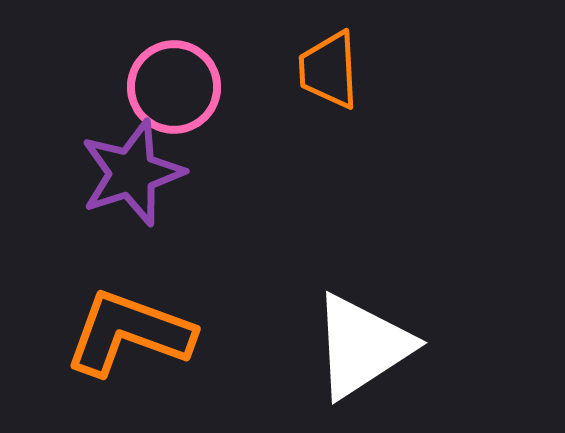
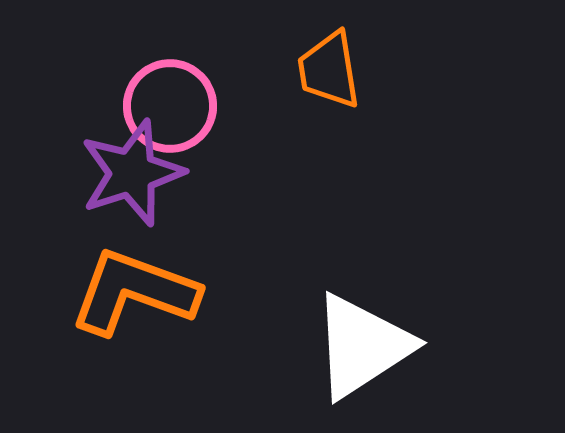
orange trapezoid: rotated 6 degrees counterclockwise
pink circle: moved 4 px left, 19 px down
orange L-shape: moved 5 px right, 41 px up
